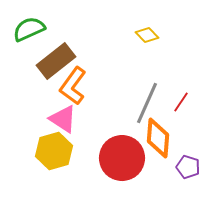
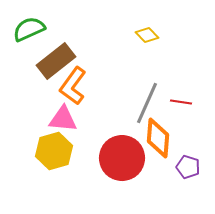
red line: rotated 65 degrees clockwise
pink triangle: rotated 28 degrees counterclockwise
